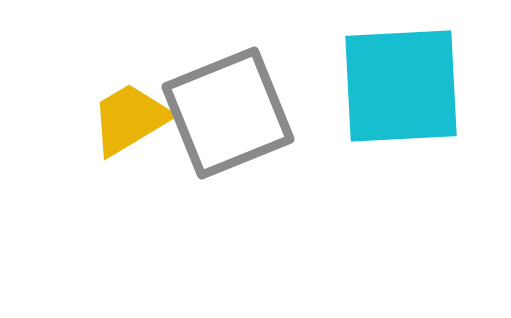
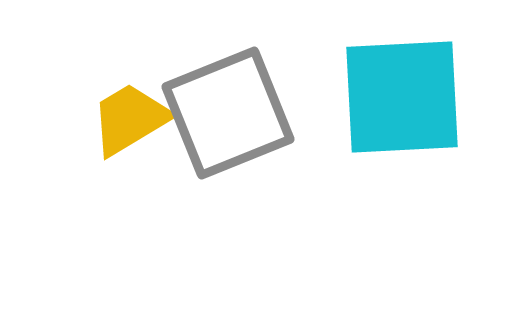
cyan square: moved 1 px right, 11 px down
